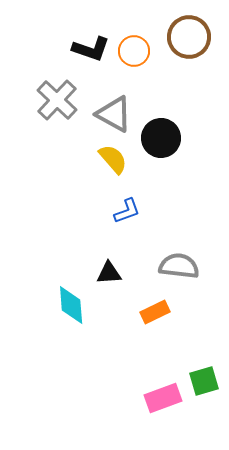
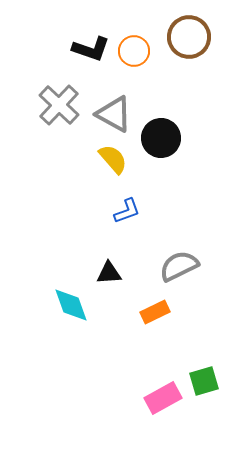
gray cross: moved 2 px right, 5 px down
gray semicircle: rotated 33 degrees counterclockwise
cyan diamond: rotated 15 degrees counterclockwise
pink rectangle: rotated 9 degrees counterclockwise
